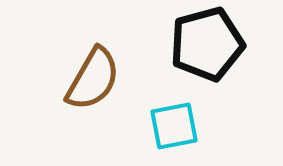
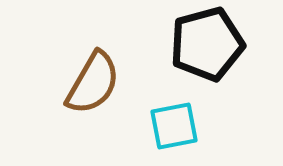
brown semicircle: moved 4 px down
